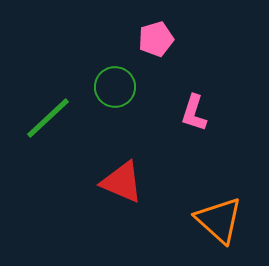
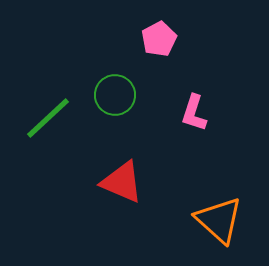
pink pentagon: moved 3 px right; rotated 12 degrees counterclockwise
green circle: moved 8 px down
